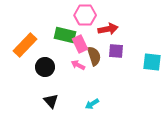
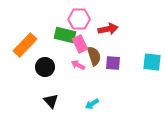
pink hexagon: moved 6 px left, 4 px down
purple square: moved 3 px left, 12 px down
